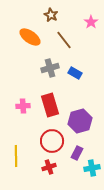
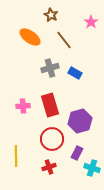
red circle: moved 2 px up
cyan cross: rotated 28 degrees clockwise
